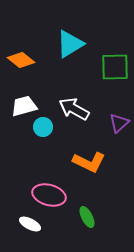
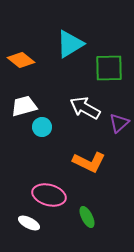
green square: moved 6 px left, 1 px down
white arrow: moved 11 px right, 1 px up
cyan circle: moved 1 px left
white ellipse: moved 1 px left, 1 px up
